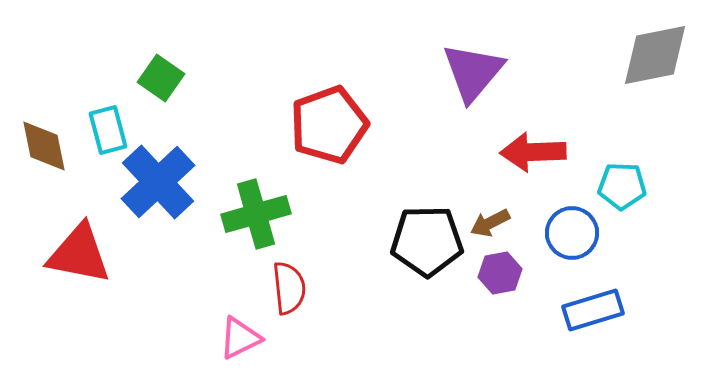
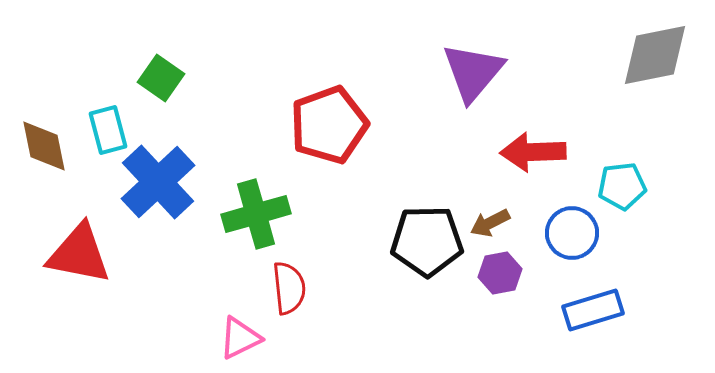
cyan pentagon: rotated 9 degrees counterclockwise
